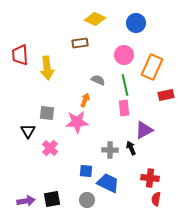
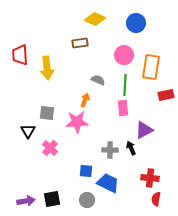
orange rectangle: moved 1 px left; rotated 15 degrees counterclockwise
green line: rotated 15 degrees clockwise
pink rectangle: moved 1 px left
